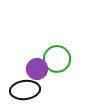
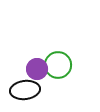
green circle: moved 1 px right, 6 px down
